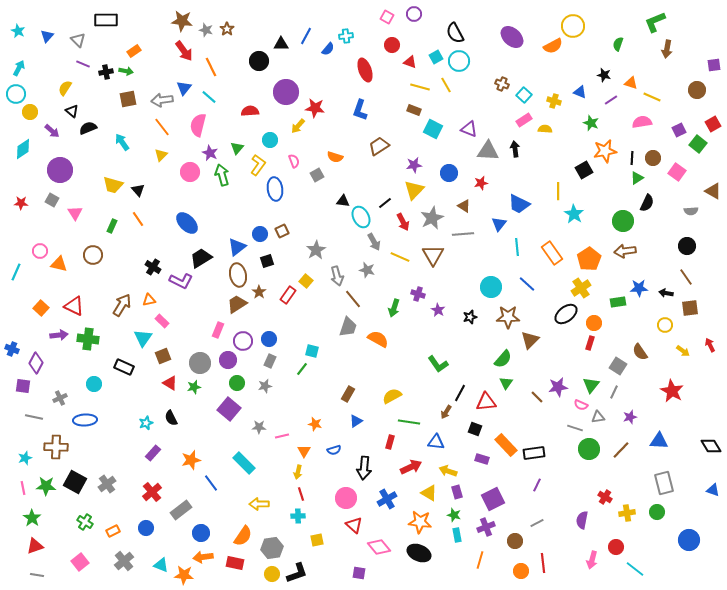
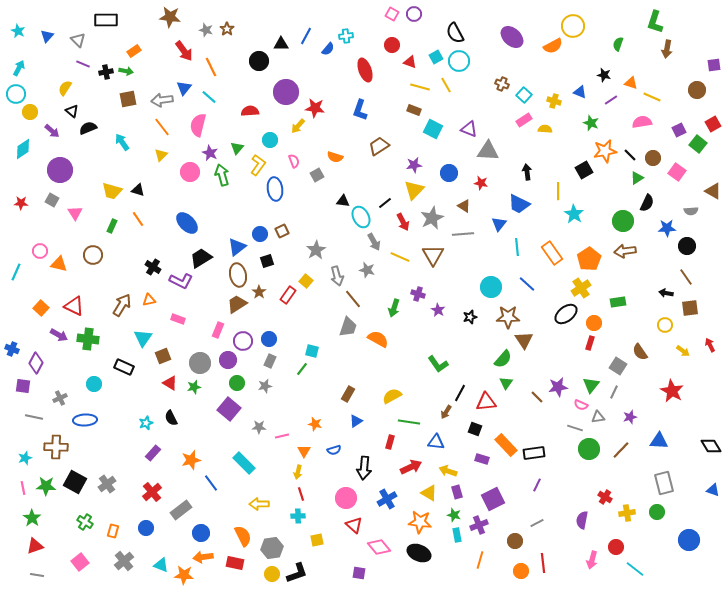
pink square at (387, 17): moved 5 px right, 3 px up
brown star at (182, 21): moved 12 px left, 4 px up
green L-shape at (655, 22): rotated 50 degrees counterclockwise
black arrow at (515, 149): moved 12 px right, 23 px down
black line at (632, 158): moved 2 px left, 3 px up; rotated 48 degrees counterclockwise
red star at (481, 183): rotated 24 degrees clockwise
yellow trapezoid at (113, 185): moved 1 px left, 6 px down
black triangle at (138, 190): rotated 32 degrees counterclockwise
blue star at (639, 288): moved 28 px right, 60 px up
pink rectangle at (162, 321): moved 16 px right, 2 px up; rotated 24 degrees counterclockwise
purple arrow at (59, 335): rotated 36 degrees clockwise
brown triangle at (530, 340): moved 6 px left; rotated 18 degrees counterclockwise
purple cross at (486, 527): moved 7 px left, 2 px up
orange rectangle at (113, 531): rotated 48 degrees counterclockwise
orange semicircle at (243, 536): rotated 60 degrees counterclockwise
